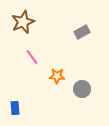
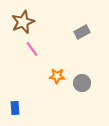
pink line: moved 8 px up
gray circle: moved 6 px up
